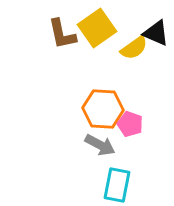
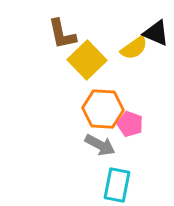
yellow square: moved 10 px left, 32 px down; rotated 9 degrees counterclockwise
